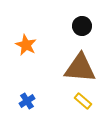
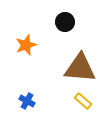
black circle: moved 17 px left, 4 px up
orange star: rotated 25 degrees clockwise
blue cross: rotated 28 degrees counterclockwise
